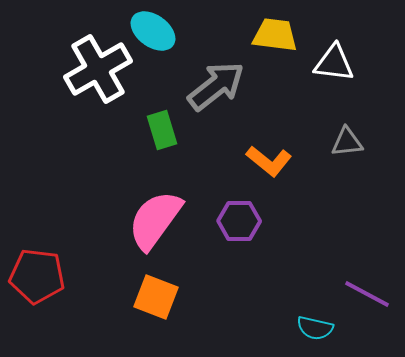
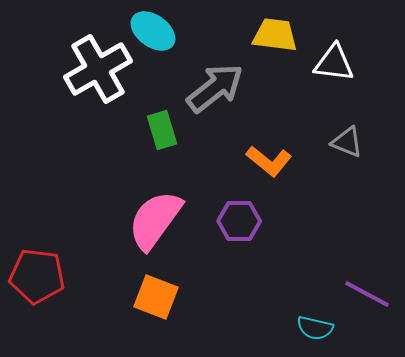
gray arrow: moved 1 px left, 2 px down
gray triangle: rotated 28 degrees clockwise
